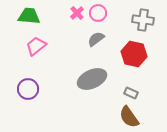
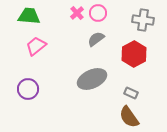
red hexagon: rotated 20 degrees clockwise
